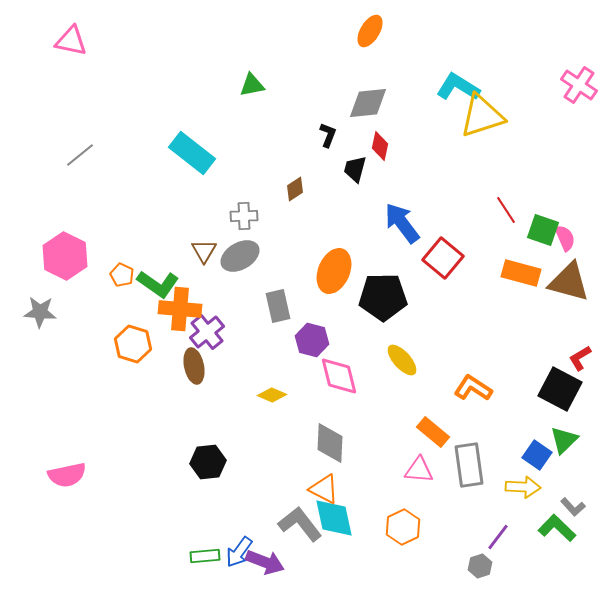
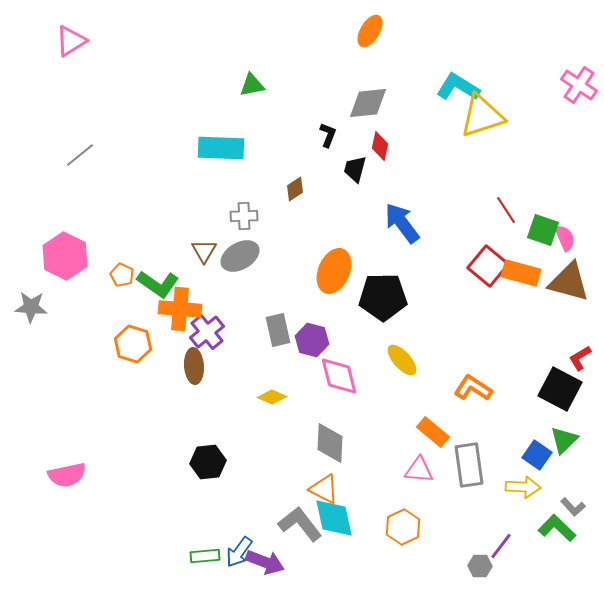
pink triangle at (71, 41): rotated 44 degrees counterclockwise
cyan rectangle at (192, 153): moved 29 px right, 5 px up; rotated 36 degrees counterclockwise
red square at (443, 258): moved 45 px right, 8 px down
gray rectangle at (278, 306): moved 24 px down
gray star at (40, 312): moved 9 px left, 5 px up
brown ellipse at (194, 366): rotated 8 degrees clockwise
yellow diamond at (272, 395): moved 2 px down
purple line at (498, 537): moved 3 px right, 9 px down
gray hexagon at (480, 566): rotated 20 degrees clockwise
